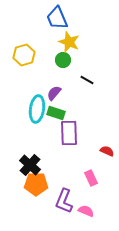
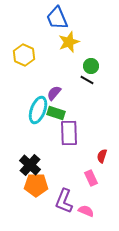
yellow star: rotated 30 degrees clockwise
yellow hexagon: rotated 20 degrees counterclockwise
green circle: moved 28 px right, 6 px down
cyan ellipse: moved 1 px right, 1 px down; rotated 12 degrees clockwise
red semicircle: moved 5 px left, 5 px down; rotated 96 degrees counterclockwise
orange pentagon: moved 1 px down
